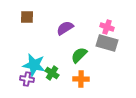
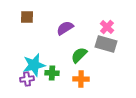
pink cross: rotated 24 degrees clockwise
gray rectangle: moved 1 px left, 1 px down
cyan star: rotated 25 degrees counterclockwise
green cross: rotated 32 degrees counterclockwise
purple cross: rotated 16 degrees counterclockwise
